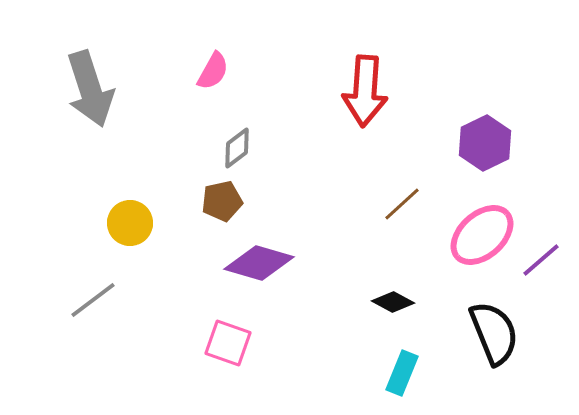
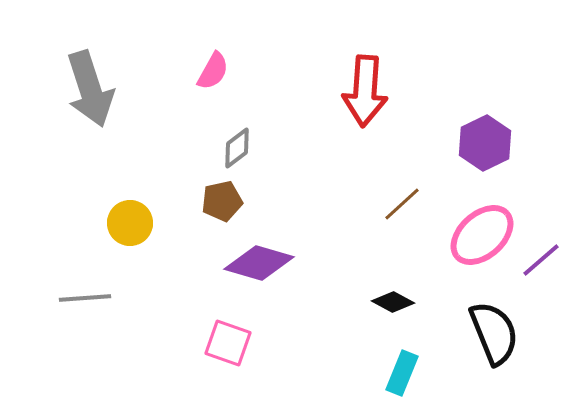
gray line: moved 8 px left, 2 px up; rotated 33 degrees clockwise
